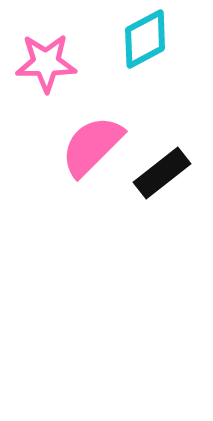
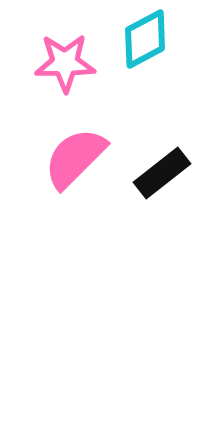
pink star: moved 19 px right
pink semicircle: moved 17 px left, 12 px down
